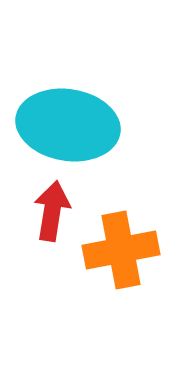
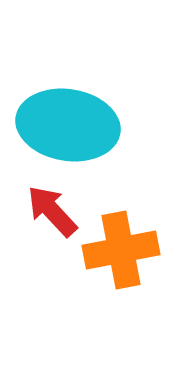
red arrow: rotated 52 degrees counterclockwise
